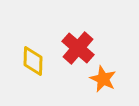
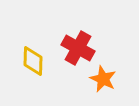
red cross: rotated 12 degrees counterclockwise
